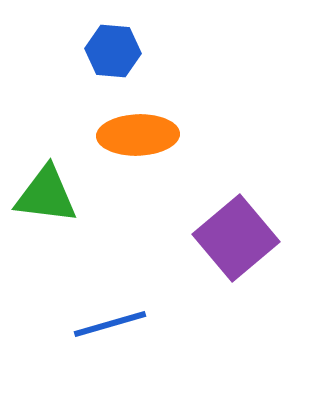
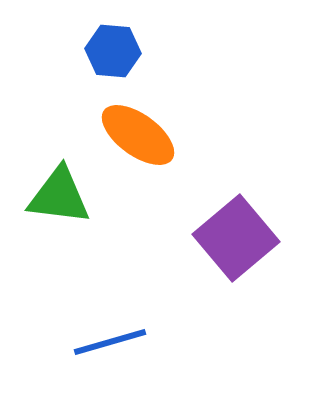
orange ellipse: rotated 38 degrees clockwise
green triangle: moved 13 px right, 1 px down
blue line: moved 18 px down
